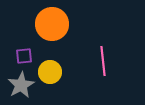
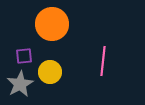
pink line: rotated 12 degrees clockwise
gray star: moved 1 px left, 1 px up
